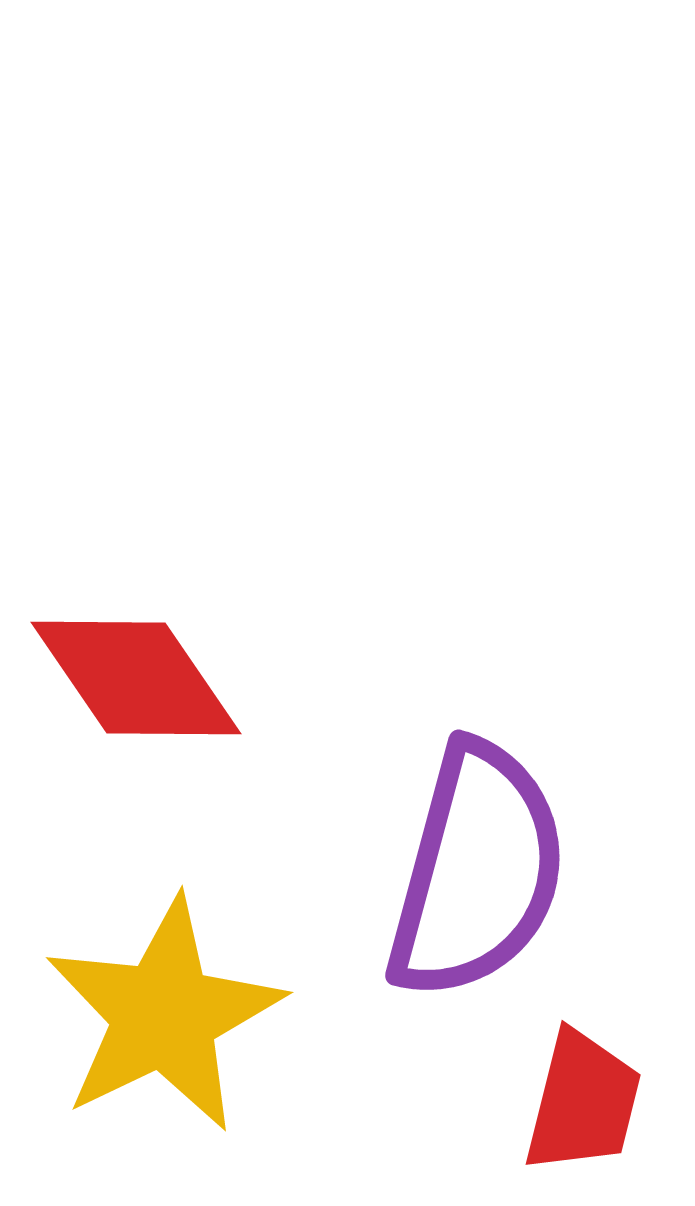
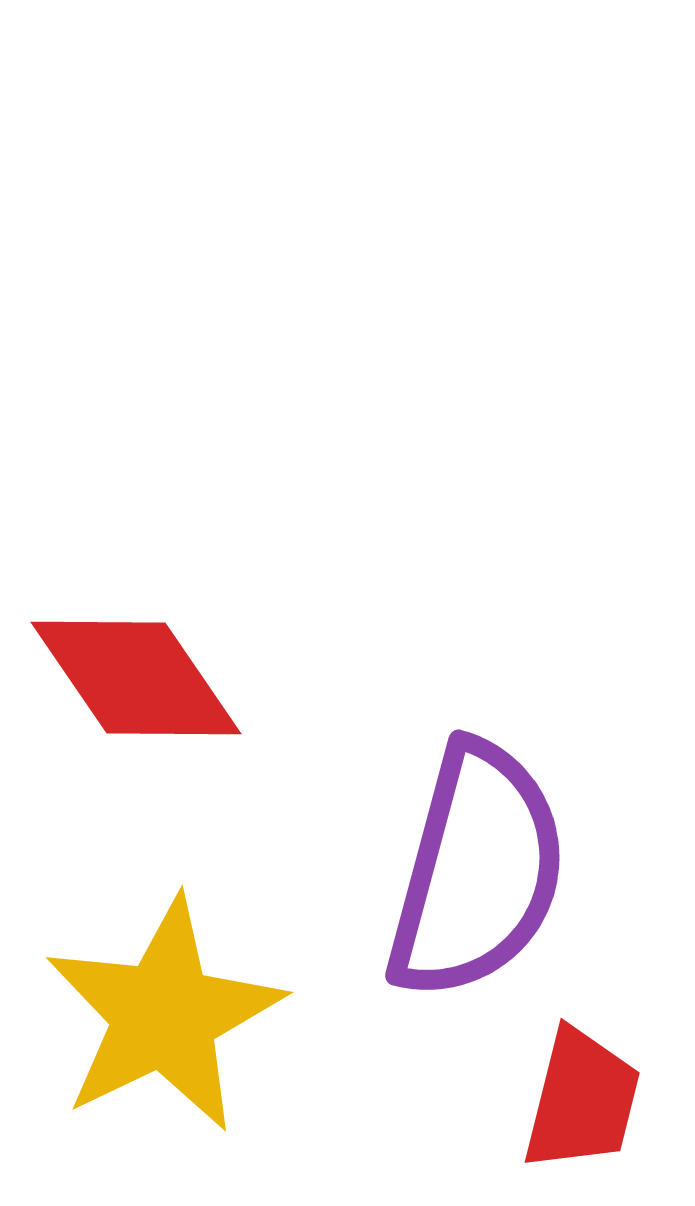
red trapezoid: moved 1 px left, 2 px up
